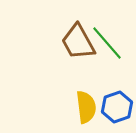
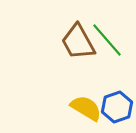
green line: moved 3 px up
yellow semicircle: moved 1 px down; rotated 52 degrees counterclockwise
